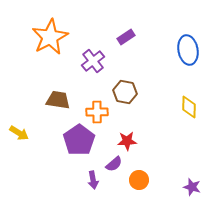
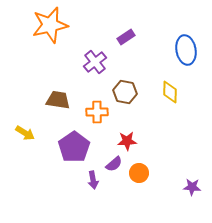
orange star: moved 12 px up; rotated 15 degrees clockwise
blue ellipse: moved 2 px left
purple cross: moved 2 px right, 1 px down
yellow diamond: moved 19 px left, 15 px up
yellow arrow: moved 6 px right
purple pentagon: moved 5 px left, 7 px down
orange circle: moved 7 px up
purple star: rotated 12 degrees counterclockwise
